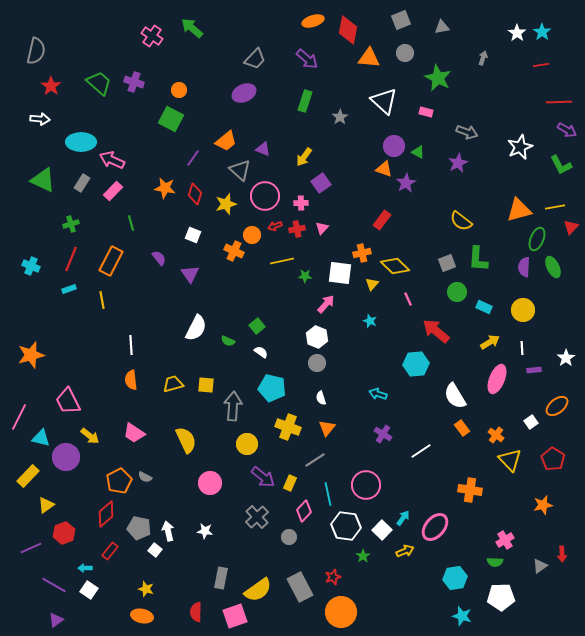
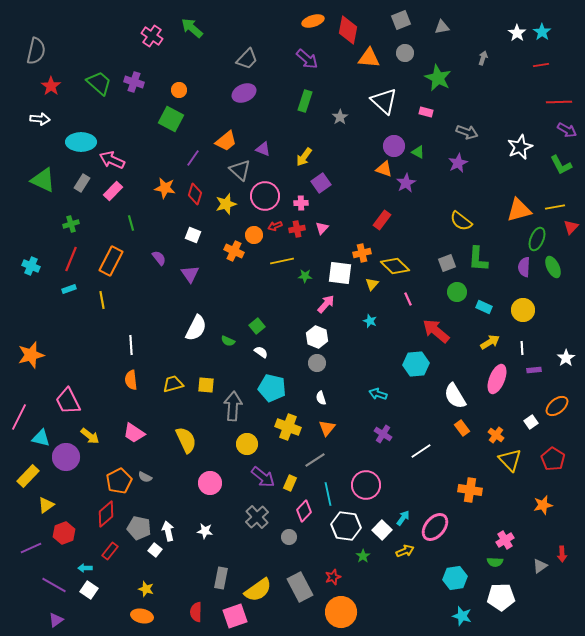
gray trapezoid at (255, 59): moved 8 px left
orange circle at (252, 235): moved 2 px right
